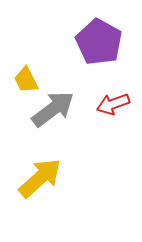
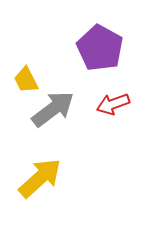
purple pentagon: moved 1 px right, 6 px down
